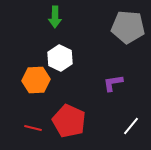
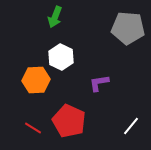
green arrow: rotated 20 degrees clockwise
gray pentagon: moved 1 px down
white hexagon: moved 1 px right, 1 px up
purple L-shape: moved 14 px left
red line: rotated 18 degrees clockwise
